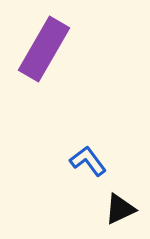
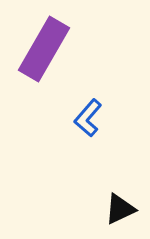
blue L-shape: moved 43 px up; rotated 102 degrees counterclockwise
